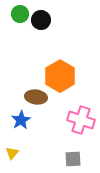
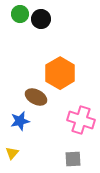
black circle: moved 1 px up
orange hexagon: moved 3 px up
brown ellipse: rotated 20 degrees clockwise
blue star: moved 1 px left, 1 px down; rotated 18 degrees clockwise
